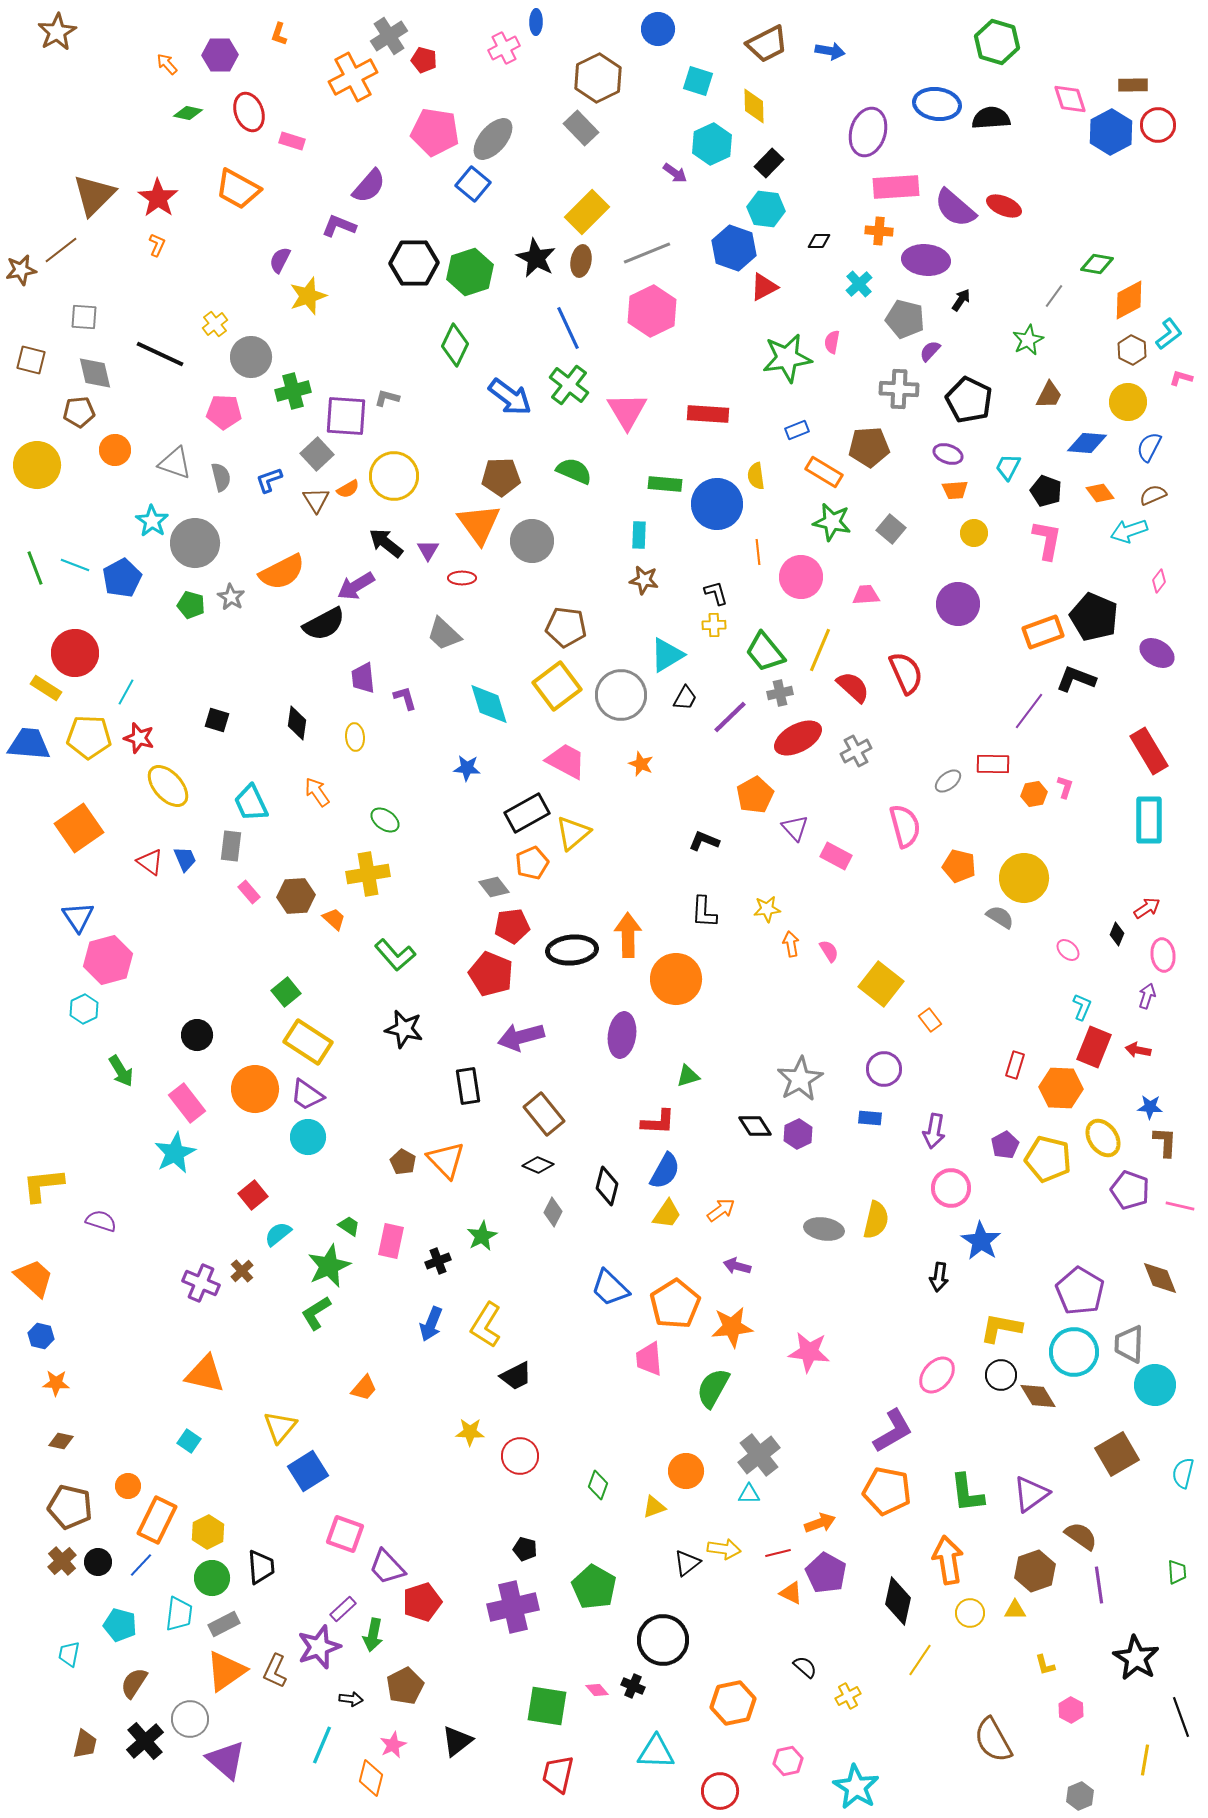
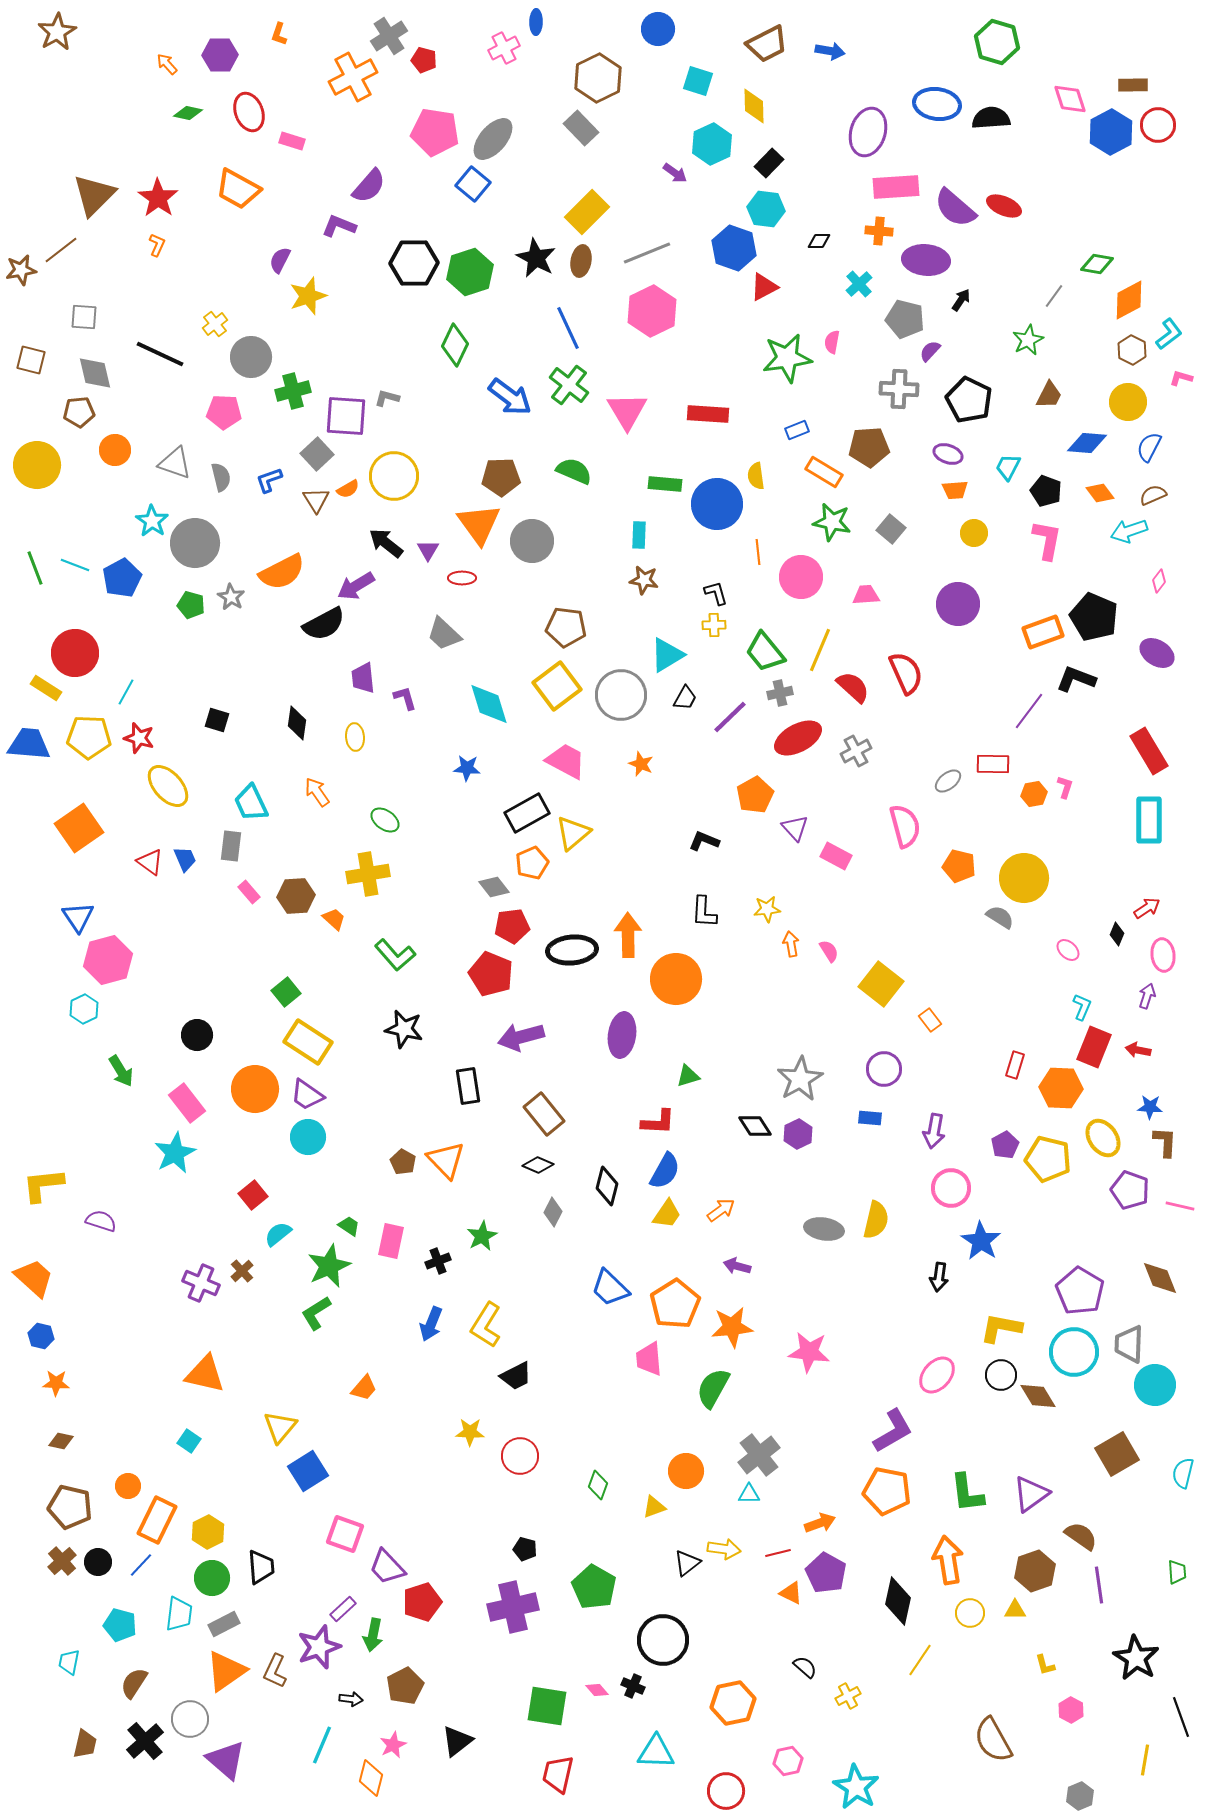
cyan trapezoid at (69, 1654): moved 8 px down
red circle at (720, 1791): moved 6 px right
